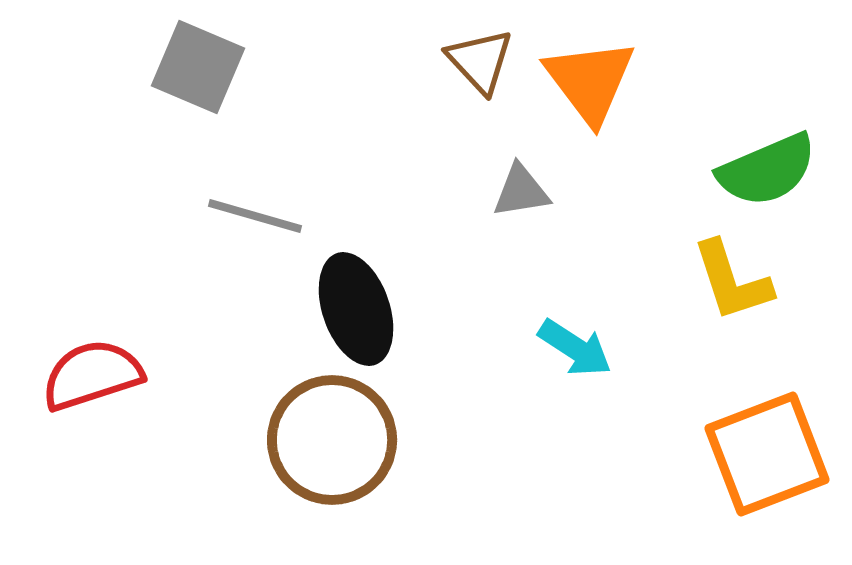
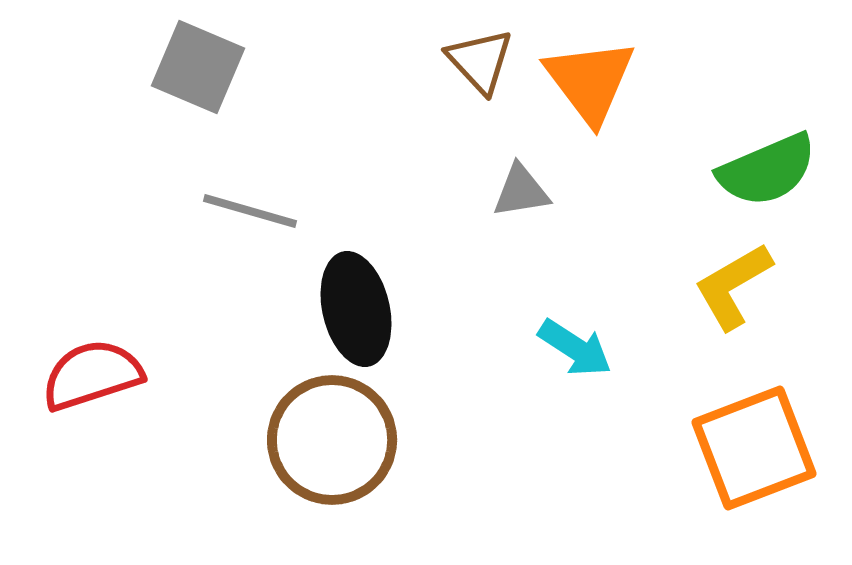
gray line: moved 5 px left, 5 px up
yellow L-shape: moved 1 px right, 5 px down; rotated 78 degrees clockwise
black ellipse: rotated 6 degrees clockwise
orange square: moved 13 px left, 6 px up
